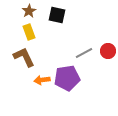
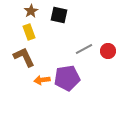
brown star: moved 2 px right
black square: moved 2 px right
gray line: moved 4 px up
